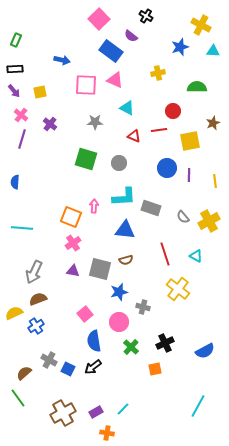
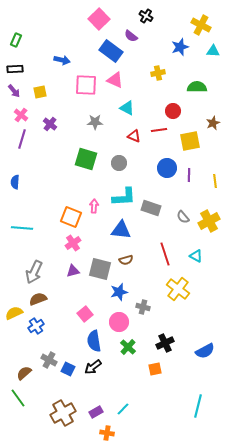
blue triangle at (125, 230): moved 4 px left
purple triangle at (73, 271): rotated 24 degrees counterclockwise
green cross at (131, 347): moved 3 px left
cyan line at (198, 406): rotated 15 degrees counterclockwise
